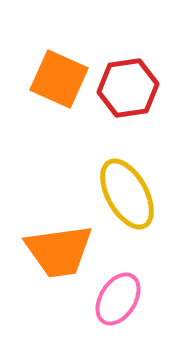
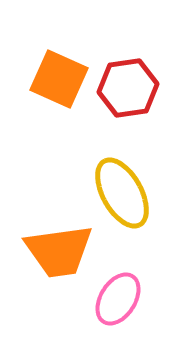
yellow ellipse: moved 5 px left, 1 px up
